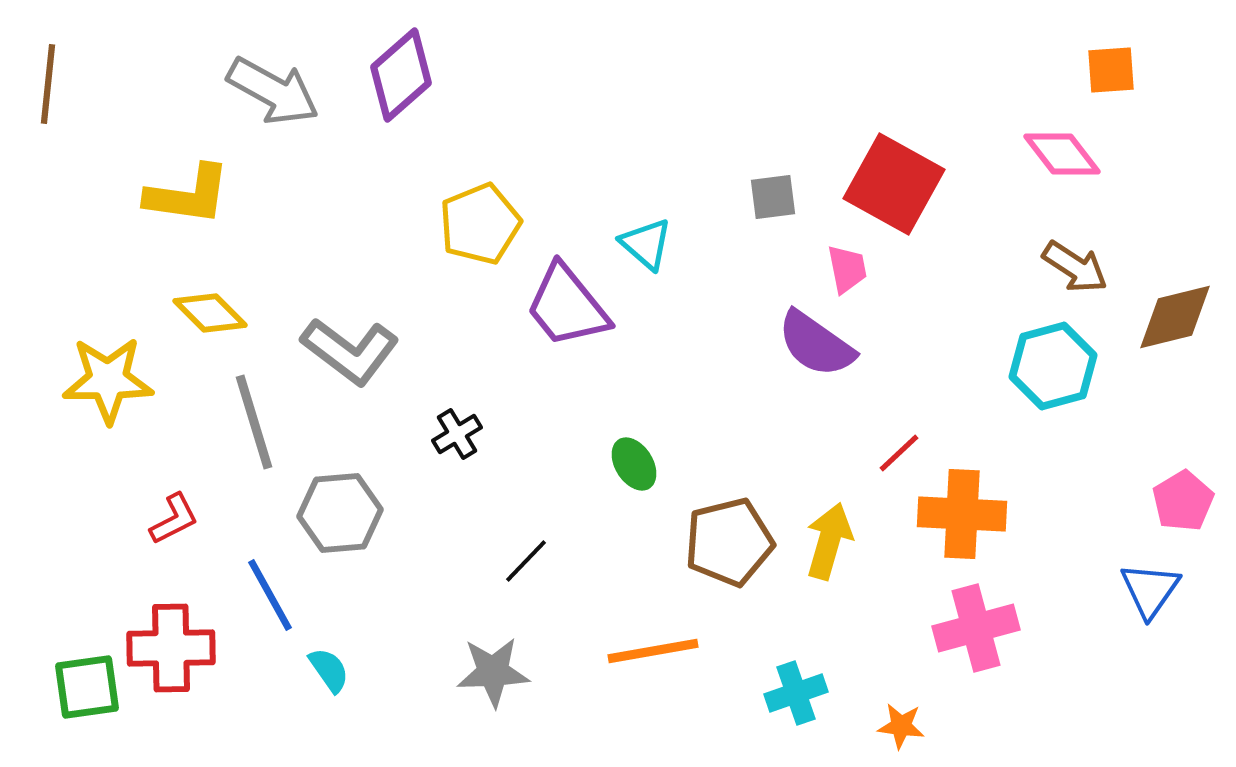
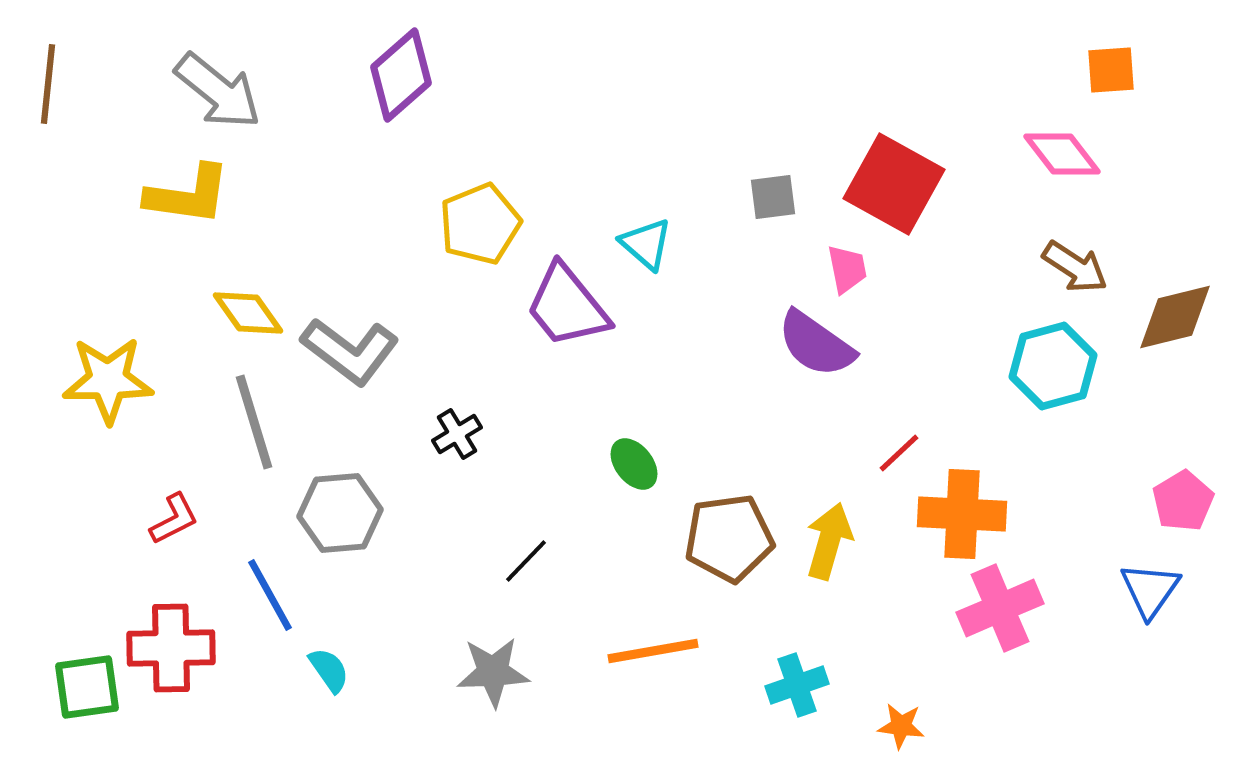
gray arrow: moved 55 px left; rotated 10 degrees clockwise
yellow diamond: moved 38 px right; rotated 10 degrees clockwise
green ellipse: rotated 6 degrees counterclockwise
brown pentagon: moved 4 px up; rotated 6 degrees clockwise
pink cross: moved 24 px right, 20 px up; rotated 8 degrees counterclockwise
cyan cross: moved 1 px right, 8 px up
